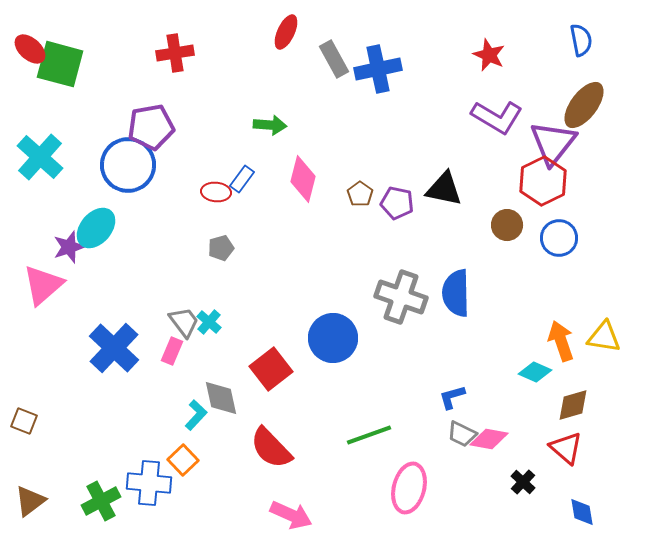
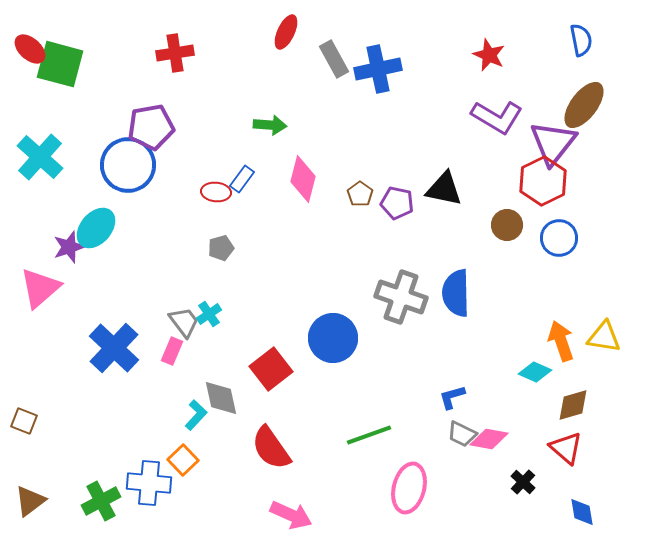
pink triangle at (43, 285): moved 3 px left, 3 px down
cyan cross at (209, 322): moved 8 px up; rotated 15 degrees clockwise
red semicircle at (271, 448): rotated 9 degrees clockwise
